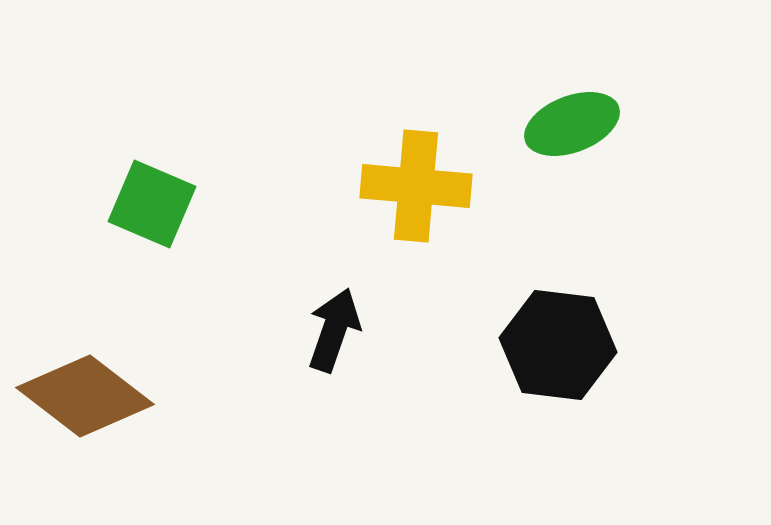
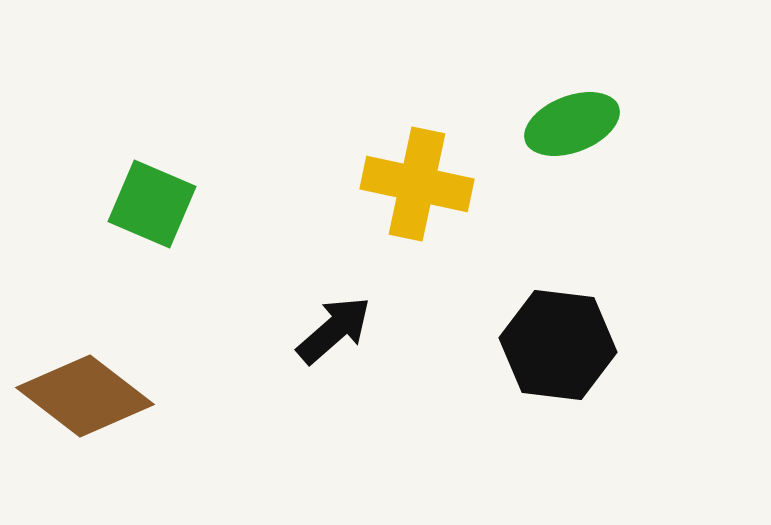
yellow cross: moved 1 px right, 2 px up; rotated 7 degrees clockwise
black arrow: rotated 30 degrees clockwise
